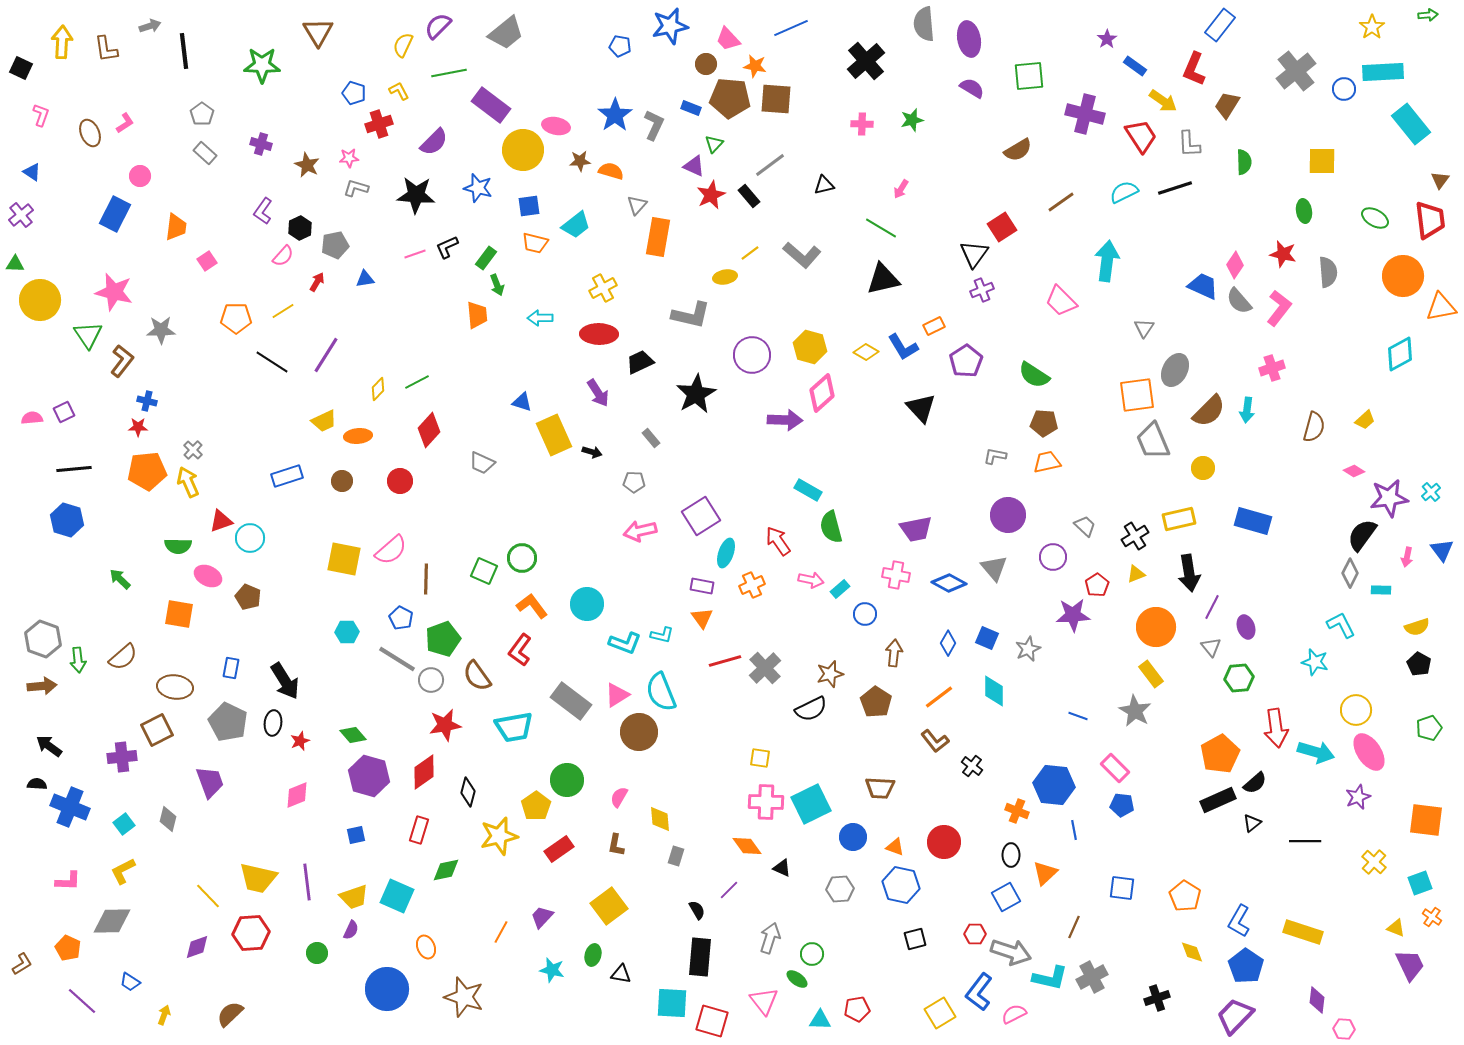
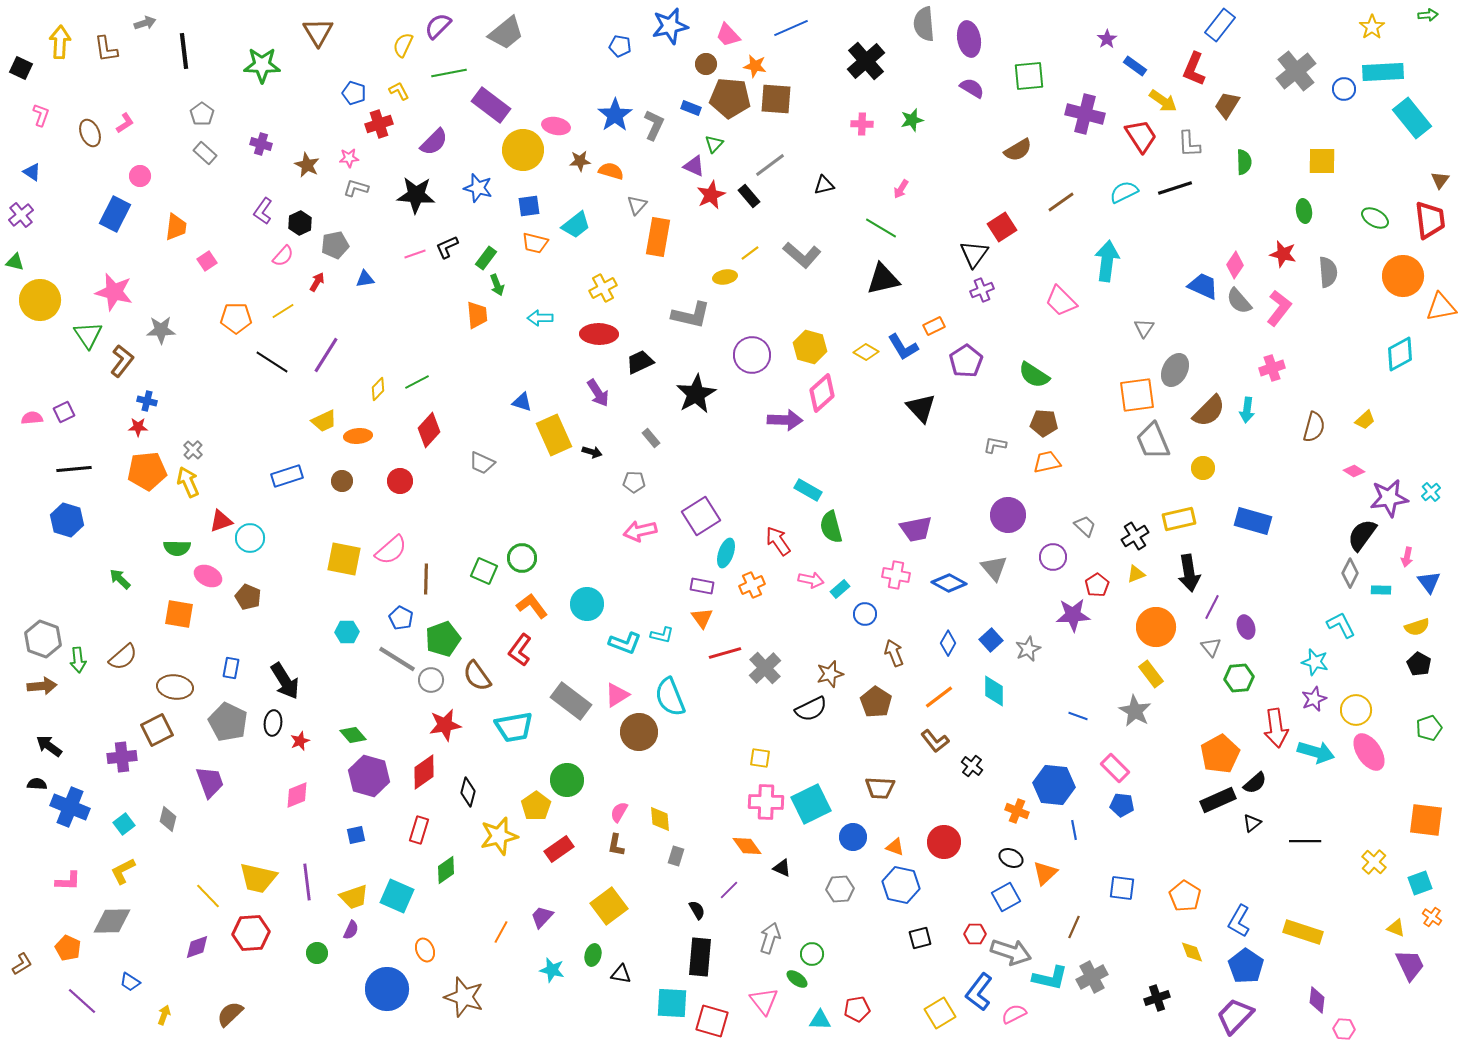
gray arrow at (150, 26): moved 5 px left, 3 px up
pink trapezoid at (728, 39): moved 4 px up
yellow arrow at (62, 42): moved 2 px left
cyan rectangle at (1411, 124): moved 1 px right, 6 px up
black hexagon at (300, 228): moved 5 px up
green triangle at (15, 264): moved 2 px up; rotated 12 degrees clockwise
gray L-shape at (995, 456): moved 11 px up
green semicircle at (178, 546): moved 1 px left, 2 px down
blue triangle at (1442, 550): moved 13 px left, 32 px down
blue square at (987, 638): moved 4 px right, 2 px down; rotated 25 degrees clockwise
brown arrow at (894, 653): rotated 28 degrees counterclockwise
red line at (725, 661): moved 8 px up
cyan semicircle at (661, 692): moved 9 px right, 5 px down
pink semicircle at (619, 797): moved 15 px down
purple star at (1358, 797): moved 44 px left, 98 px up
black ellipse at (1011, 855): moved 3 px down; rotated 65 degrees counterclockwise
green diamond at (446, 870): rotated 24 degrees counterclockwise
black square at (915, 939): moved 5 px right, 1 px up
orange ellipse at (426, 947): moved 1 px left, 3 px down
